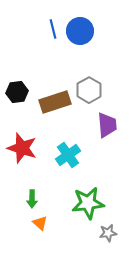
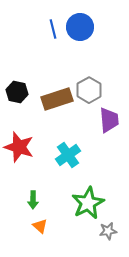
blue circle: moved 4 px up
black hexagon: rotated 20 degrees clockwise
brown rectangle: moved 2 px right, 3 px up
purple trapezoid: moved 2 px right, 5 px up
red star: moved 3 px left, 1 px up
green arrow: moved 1 px right, 1 px down
green star: rotated 20 degrees counterclockwise
orange triangle: moved 3 px down
gray star: moved 2 px up
